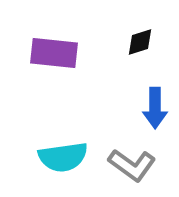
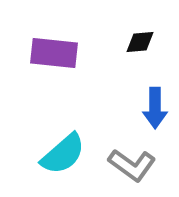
black diamond: rotated 12 degrees clockwise
cyan semicircle: moved 3 px up; rotated 33 degrees counterclockwise
